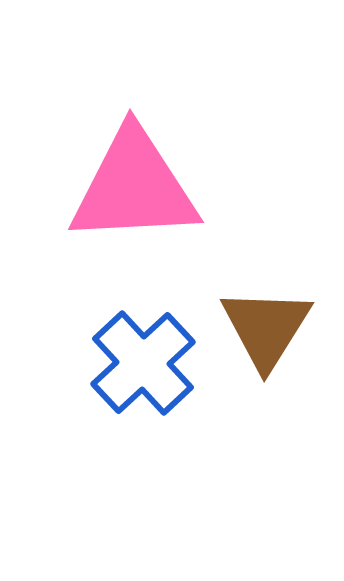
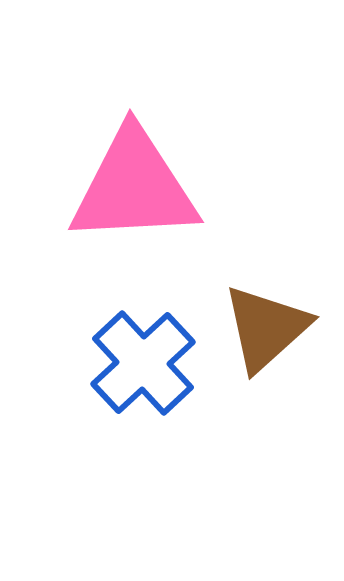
brown triangle: rotated 16 degrees clockwise
